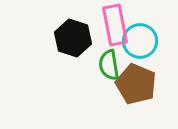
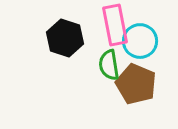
black hexagon: moved 8 px left
